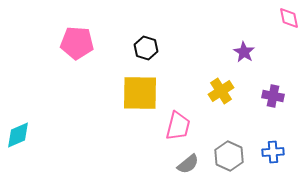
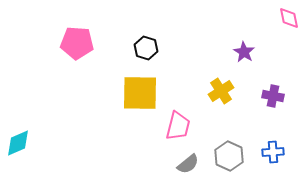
cyan diamond: moved 8 px down
